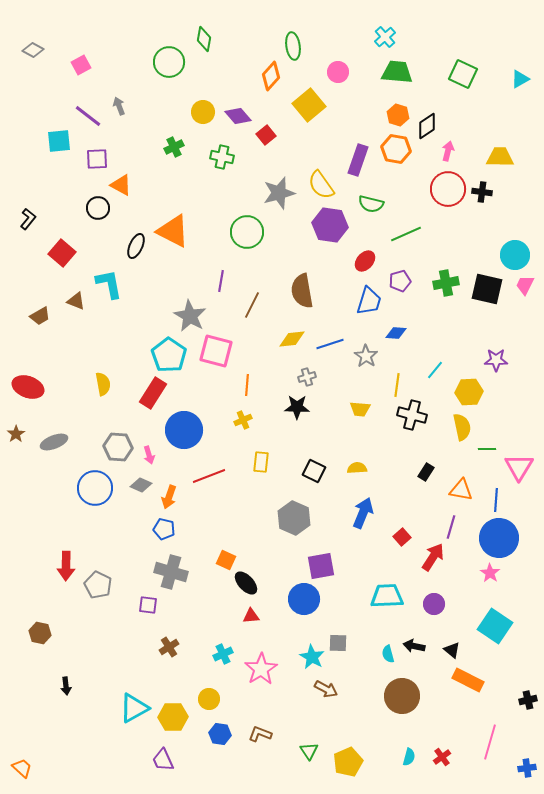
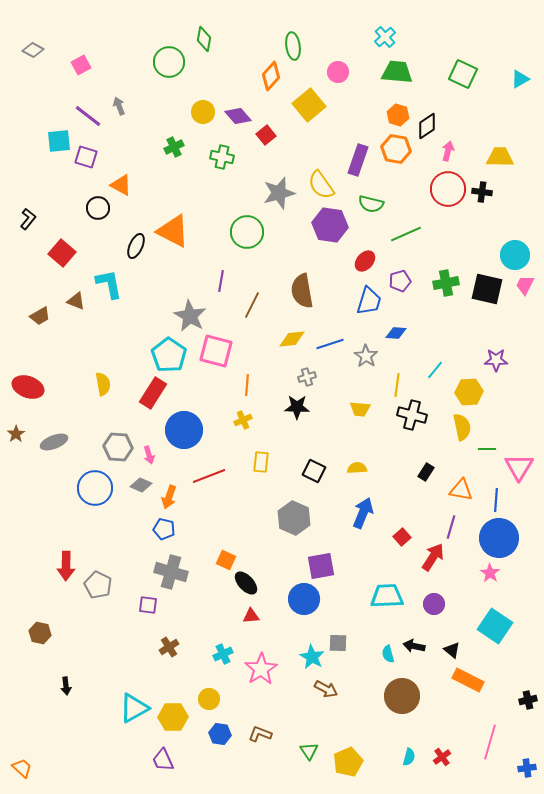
purple square at (97, 159): moved 11 px left, 2 px up; rotated 20 degrees clockwise
